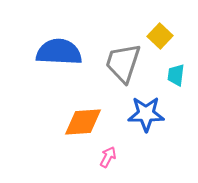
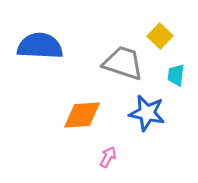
blue semicircle: moved 19 px left, 6 px up
gray trapezoid: rotated 90 degrees clockwise
blue star: moved 1 px right, 1 px up; rotated 12 degrees clockwise
orange diamond: moved 1 px left, 7 px up
